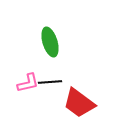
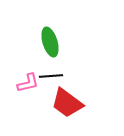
black line: moved 1 px right, 6 px up
red trapezoid: moved 12 px left
